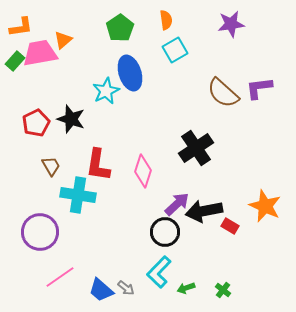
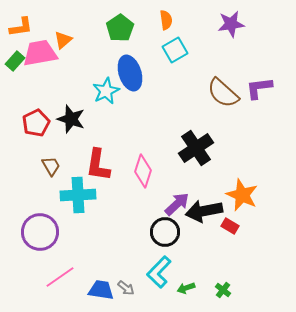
cyan cross: rotated 12 degrees counterclockwise
orange star: moved 23 px left, 11 px up
blue trapezoid: rotated 148 degrees clockwise
